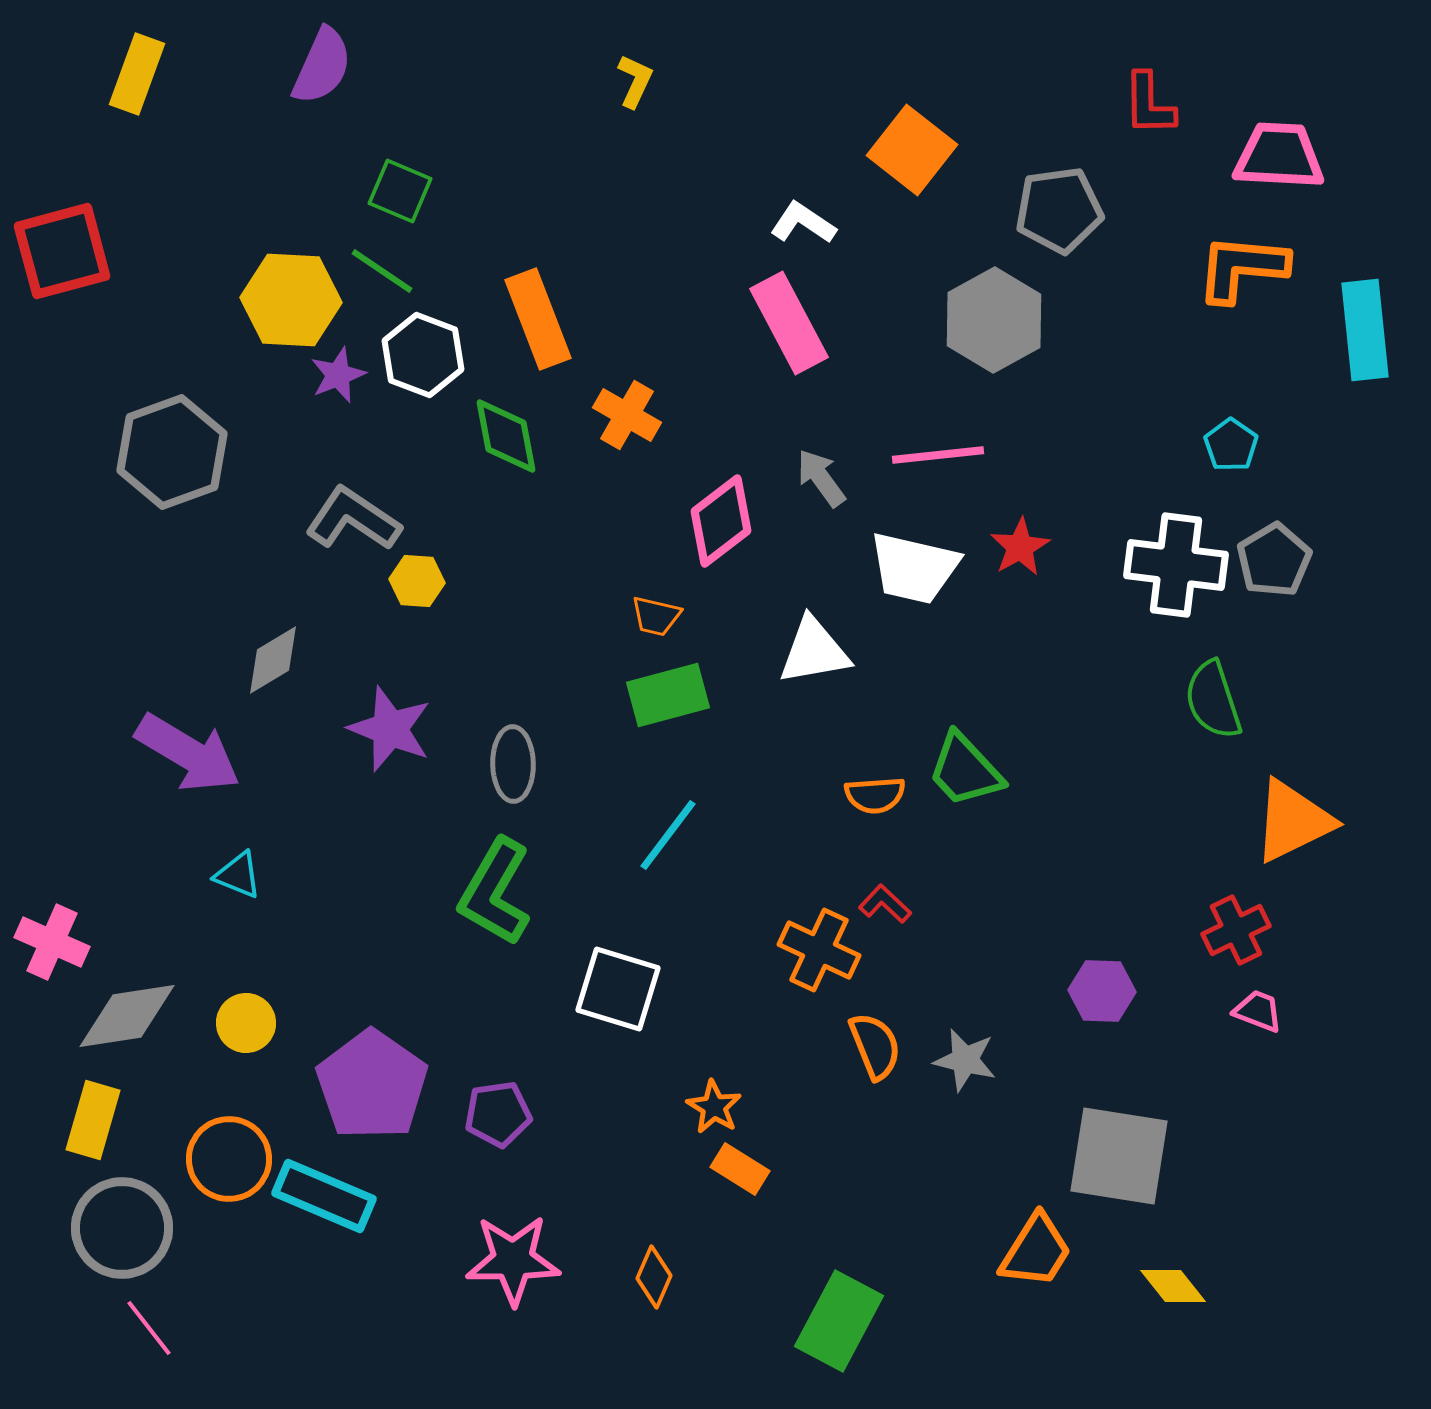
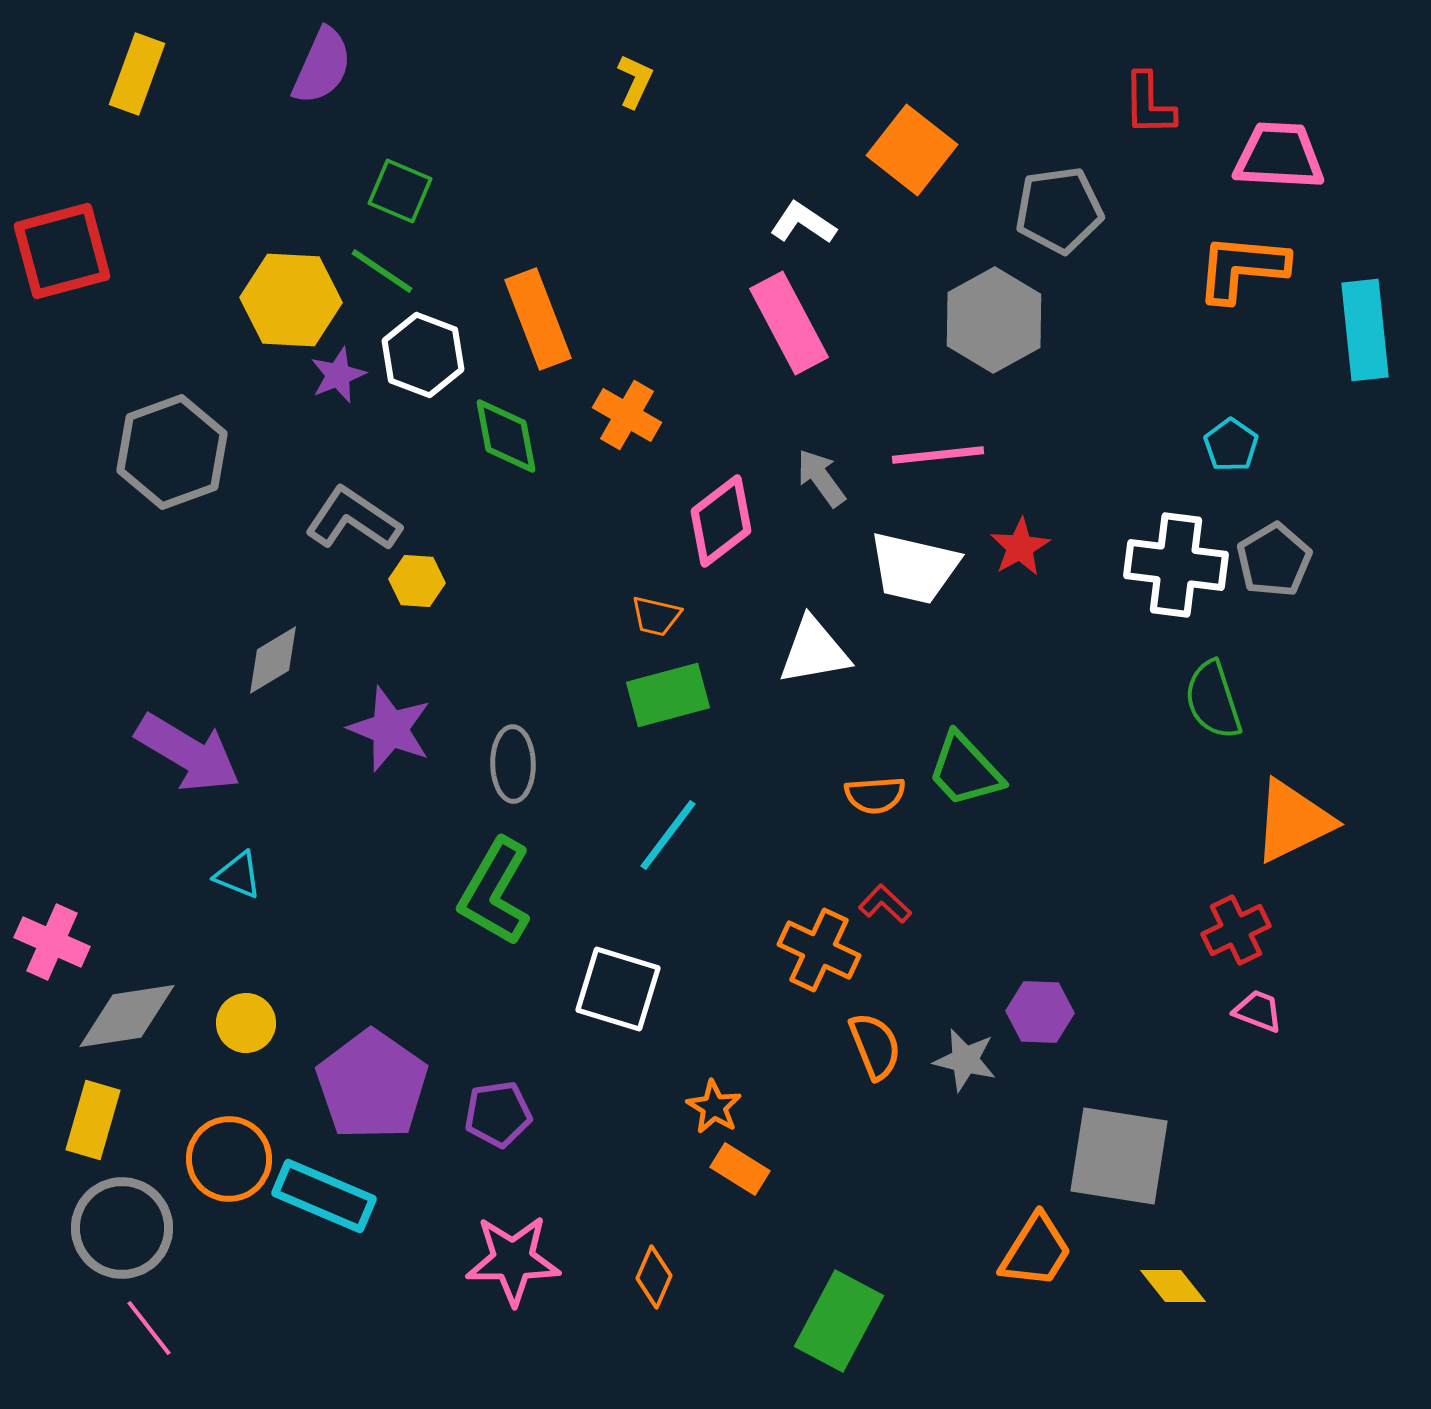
purple hexagon at (1102, 991): moved 62 px left, 21 px down
